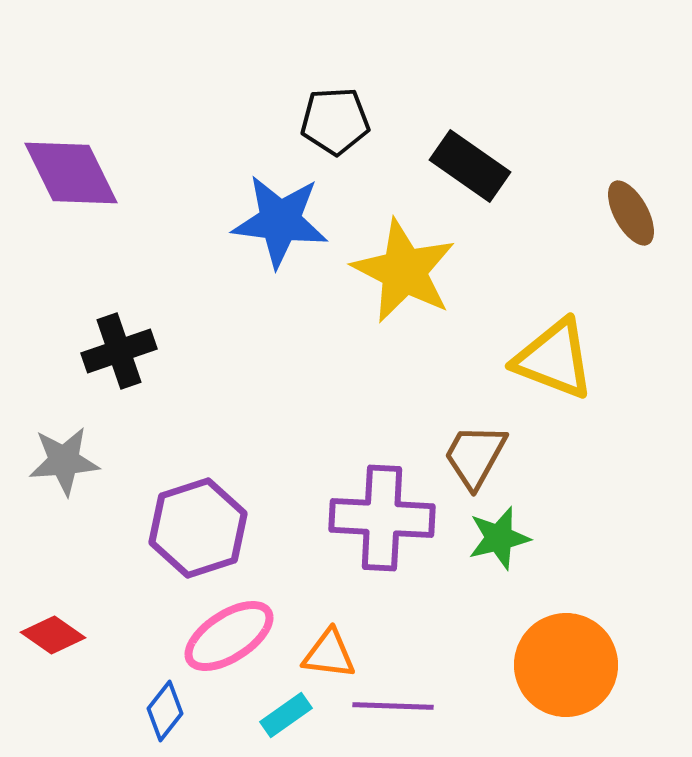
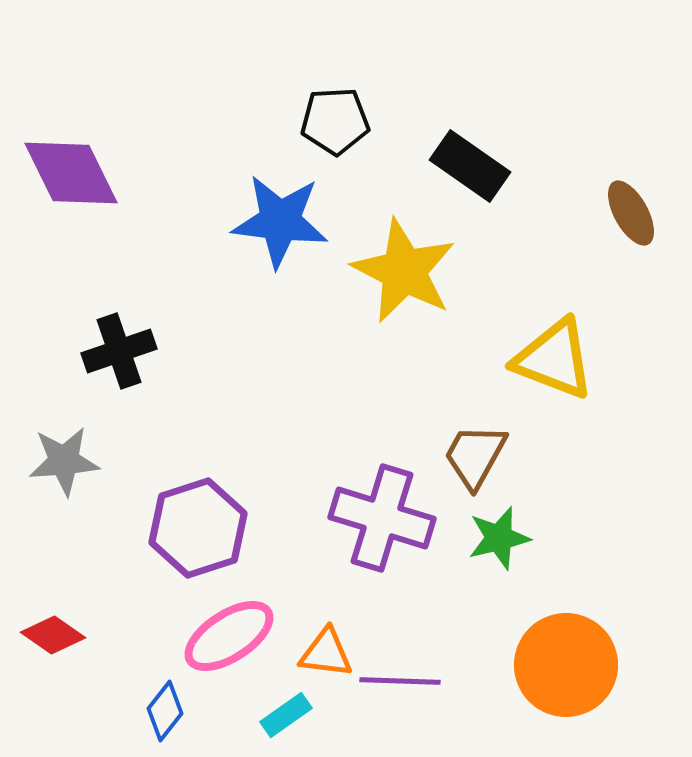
purple cross: rotated 14 degrees clockwise
orange triangle: moved 3 px left, 1 px up
purple line: moved 7 px right, 25 px up
